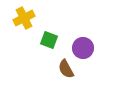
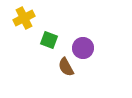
brown semicircle: moved 2 px up
